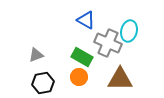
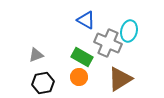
brown triangle: rotated 32 degrees counterclockwise
